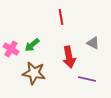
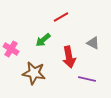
red line: rotated 70 degrees clockwise
green arrow: moved 11 px right, 5 px up
